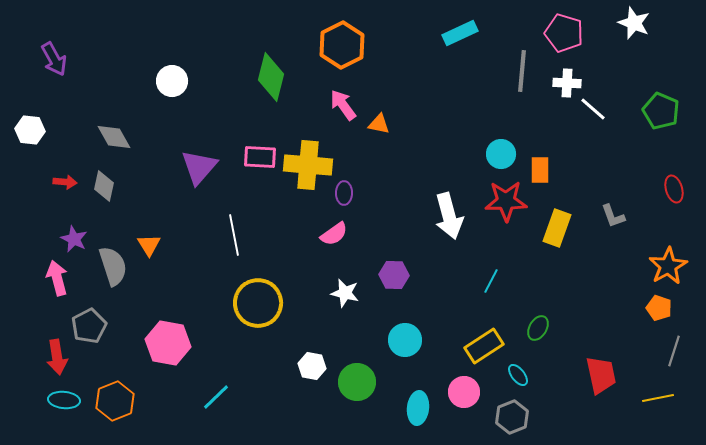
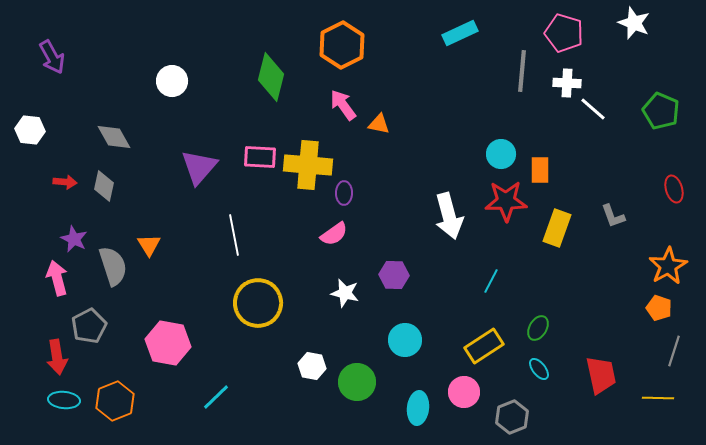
purple arrow at (54, 59): moved 2 px left, 2 px up
cyan ellipse at (518, 375): moved 21 px right, 6 px up
yellow line at (658, 398): rotated 12 degrees clockwise
